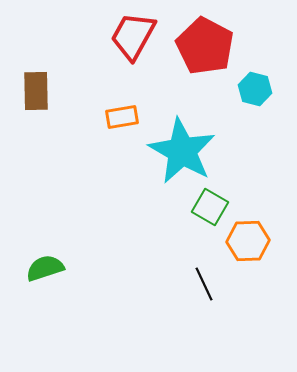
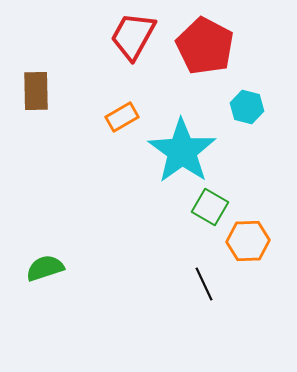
cyan hexagon: moved 8 px left, 18 px down
orange rectangle: rotated 20 degrees counterclockwise
cyan star: rotated 6 degrees clockwise
